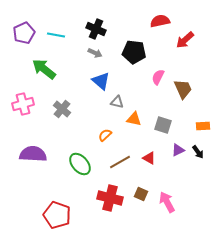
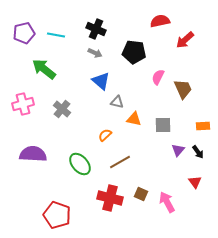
purple pentagon: rotated 10 degrees clockwise
gray square: rotated 18 degrees counterclockwise
purple triangle: rotated 24 degrees counterclockwise
red triangle: moved 46 px right, 24 px down; rotated 24 degrees clockwise
